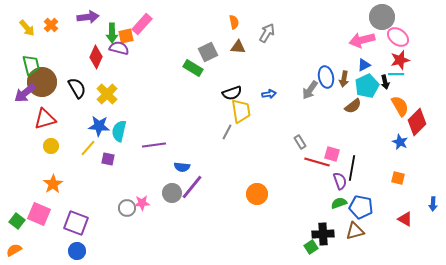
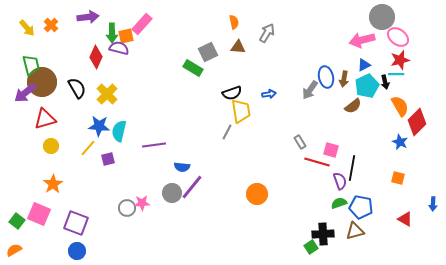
pink square at (332, 154): moved 1 px left, 4 px up
purple square at (108, 159): rotated 24 degrees counterclockwise
